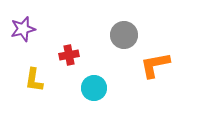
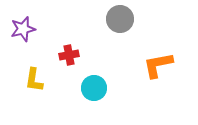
gray circle: moved 4 px left, 16 px up
orange L-shape: moved 3 px right
